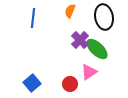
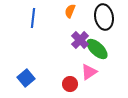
blue square: moved 6 px left, 5 px up
